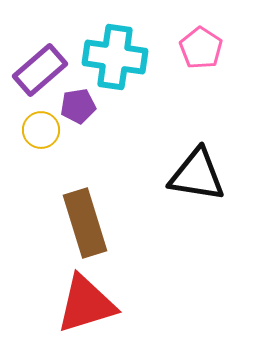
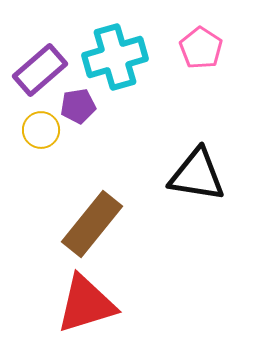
cyan cross: rotated 24 degrees counterclockwise
brown rectangle: moved 7 px right, 1 px down; rotated 56 degrees clockwise
